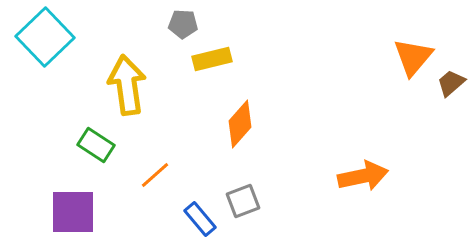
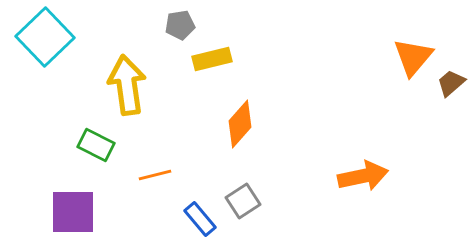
gray pentagon: moved 3 px left, 1 px down; rotated 12 degrees counterclockwise
green rectangle: rotated 6 degrees counterclockwise
orange line: rotated 28 degrees clockwise
gray square: rotated 12 degrees counterclockwise
